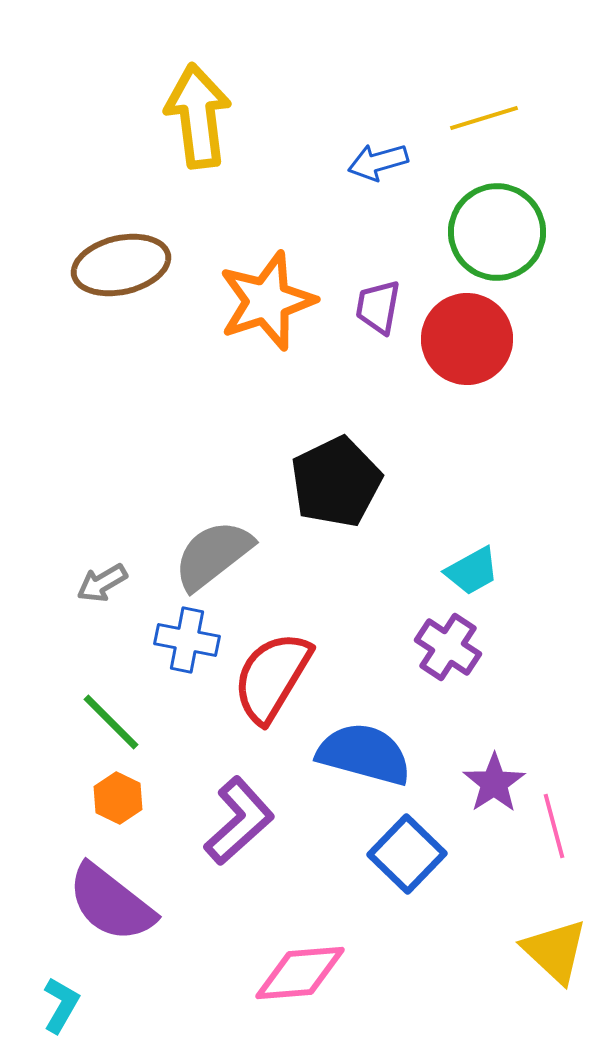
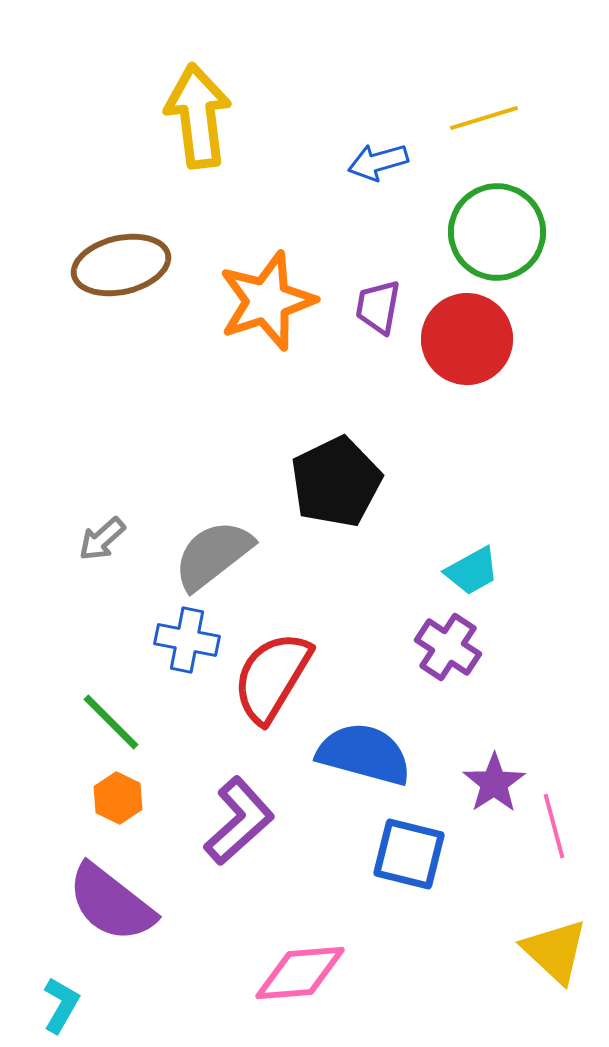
gray arrow: moved 44 px up; rotated 12 degrees counterclockwise
blue square: moved 2 px right; rotated 30 degrees counterclockwise
